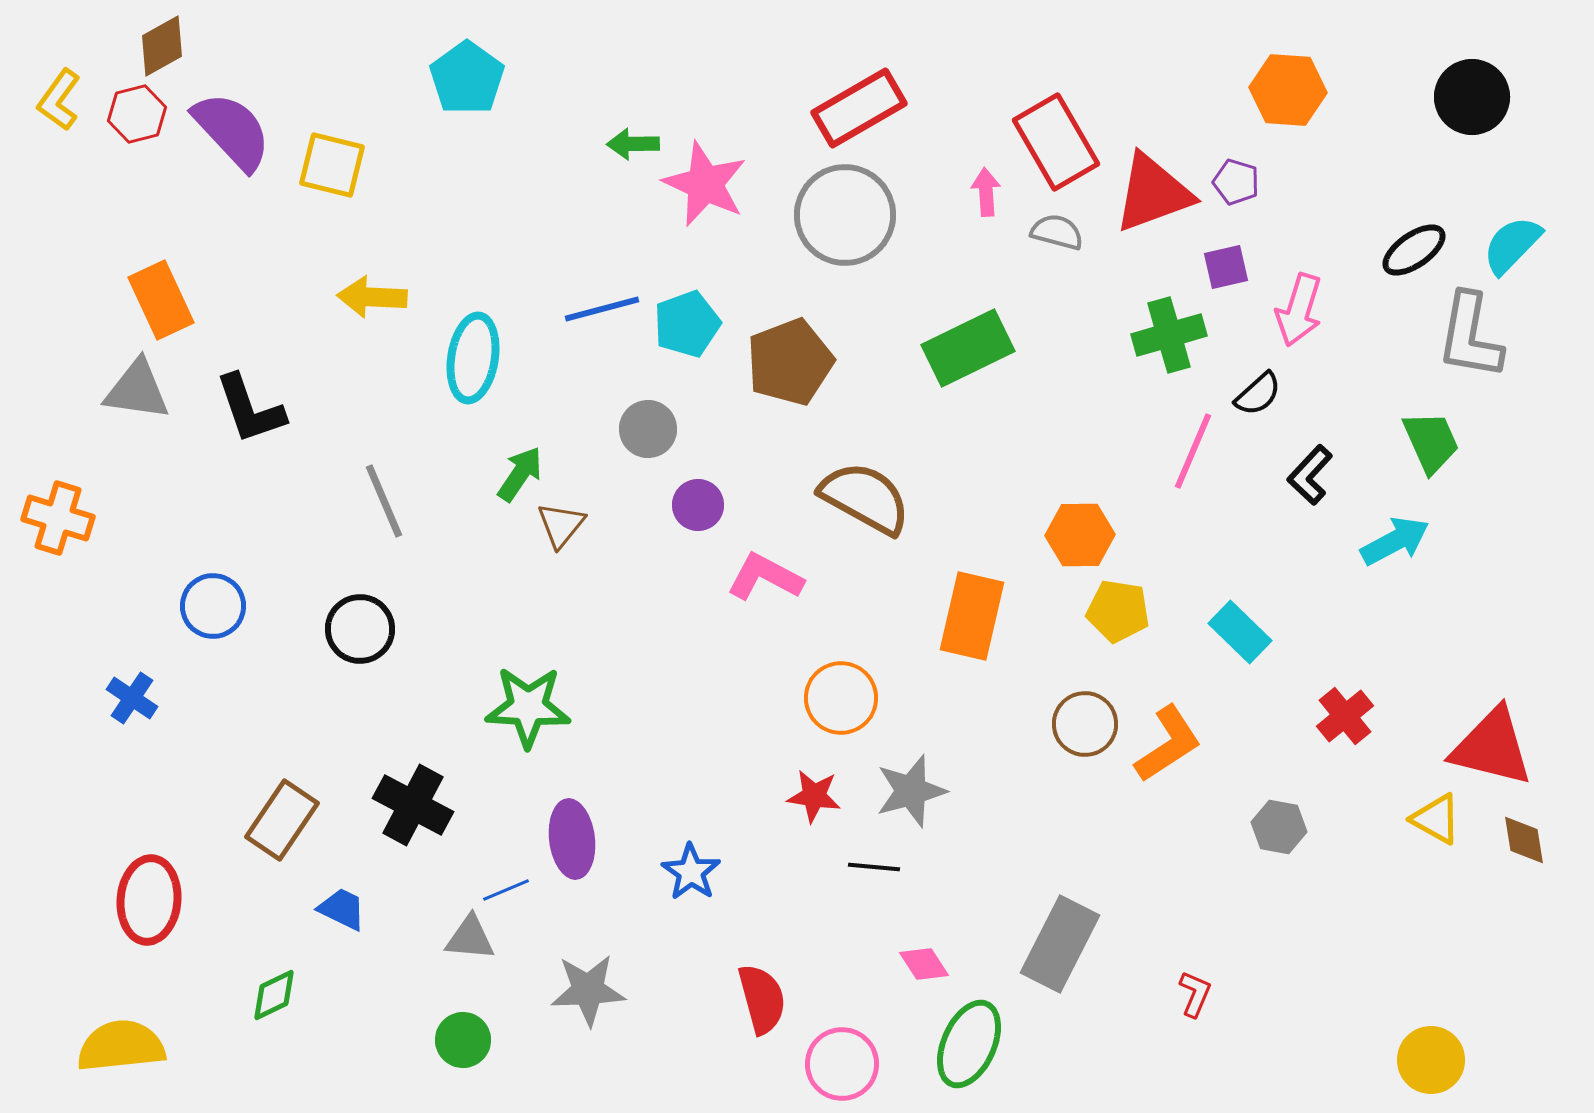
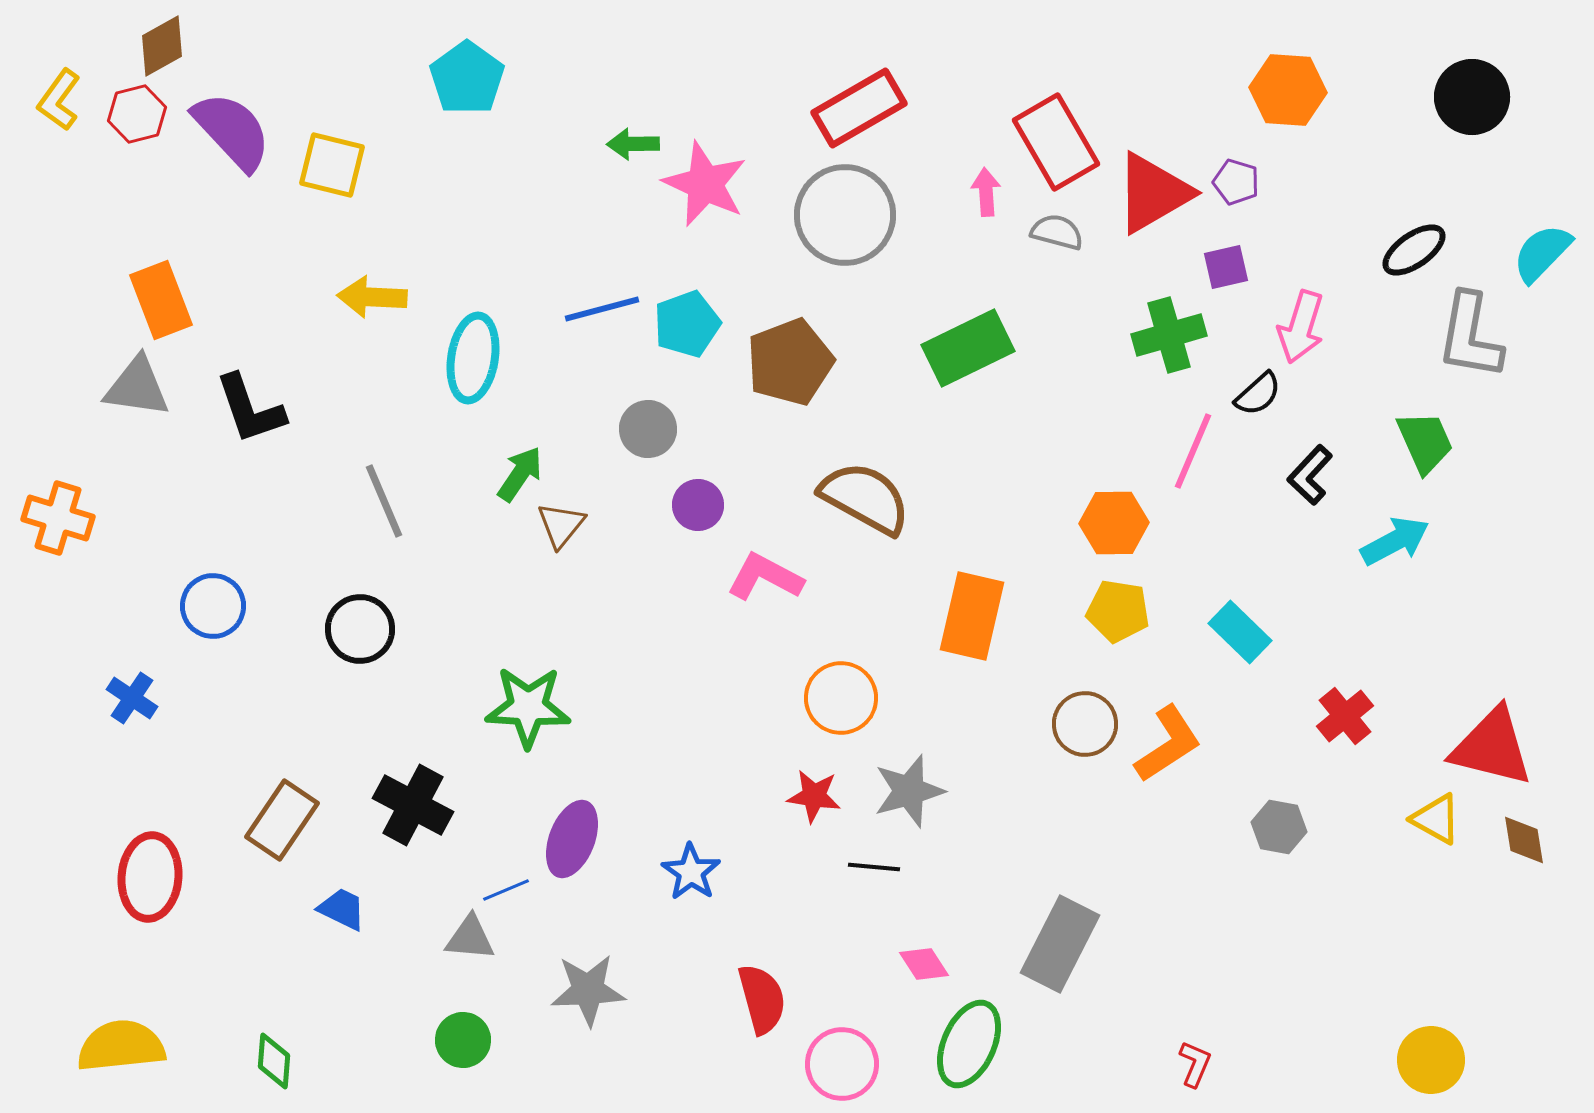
red triangle at (1153, 193): rotated 10 degrees counterclockwise
cyan semicircle at (1512, 245): moved 30 px right, 8 px down
orange rectangle at (161, 300): rotated 4 degrees clockwise
pink arrow at (1299, 310): moved 2 px right, 17 px down
gray triangle at (137, 390): moved 3 px up
green trapezoid at (1431, 442): moved 6 px left
orange hexagon at (1080, 535): moved 34 px right, 12 px up
gray star at (911, 791): moved 2 px left
purple ellipse at (572, 839): rotated 28 degrees clockwise
red ellipse at (149, 900): moved 1 px right, 23 px up
red L-shape at (1195, 994): moved 70 px down
green diamond at (274, 995): moved 66 px down; rotated 60 degrees counterclockwise
